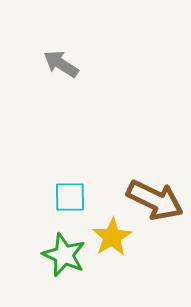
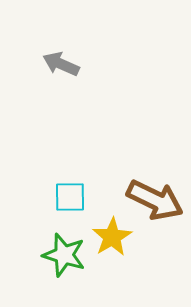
gray arrow: rotated 9 degrees counterclockwise
green star: rotated 6 degrees counterclockwise
